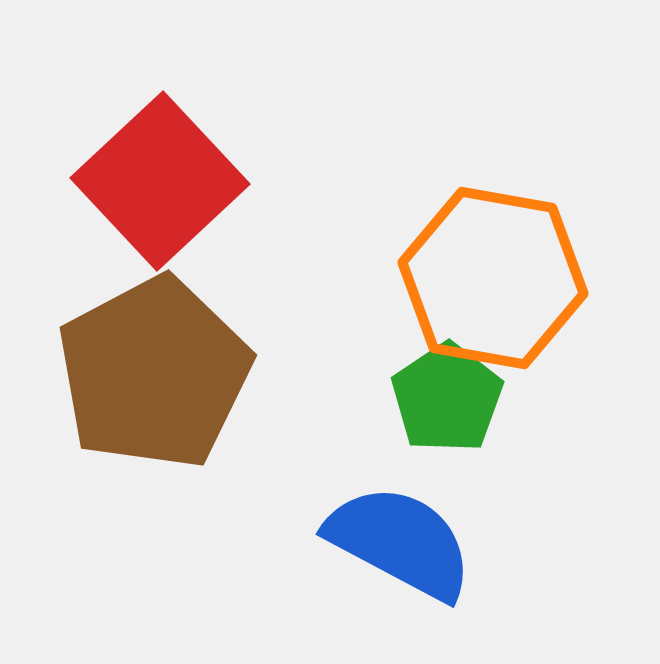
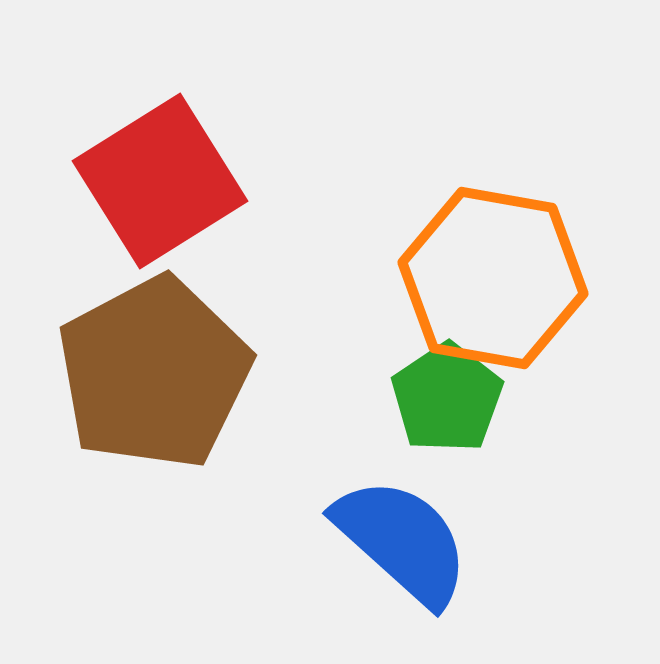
red square: rotated 11 degrees clockwise
blue semicircle: moved 2 px right, 1 px up; rotated 14 degrees clockwise
